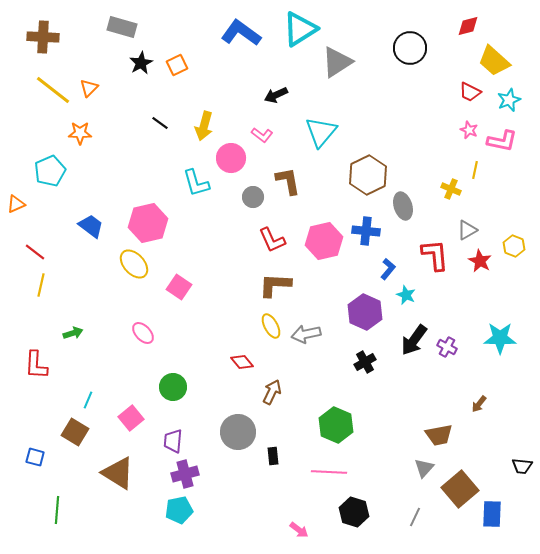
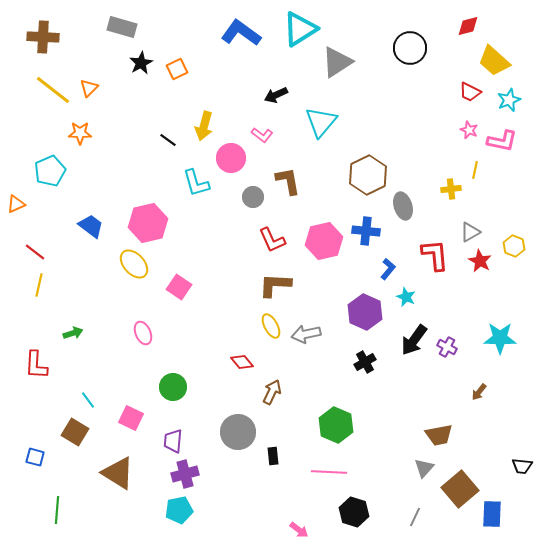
orange square at (177, 65): moved 4 px down
black line at (160, 123): moved 8 px right, 17 px down
cyan triangle at (321, 132): moved 10 px up
yellow cross at (451, 189): rotated 30 degrees counterclockwise
gray triangle at (467, 230): moved 3 px right, 2 px down
yellow line at (41, 285): moved 2 px left
cyan star at (406, 295): moved 2 px down
pink ellipse at (143, 333): rotated 20 degrees clockwise
cyan line at (88, 400): rotated 60 degrees counterclockwise
brown arrow at (479, 404): moved 12 px up
pink square at (131, 418): rotated 25 degrees counterclockwise
